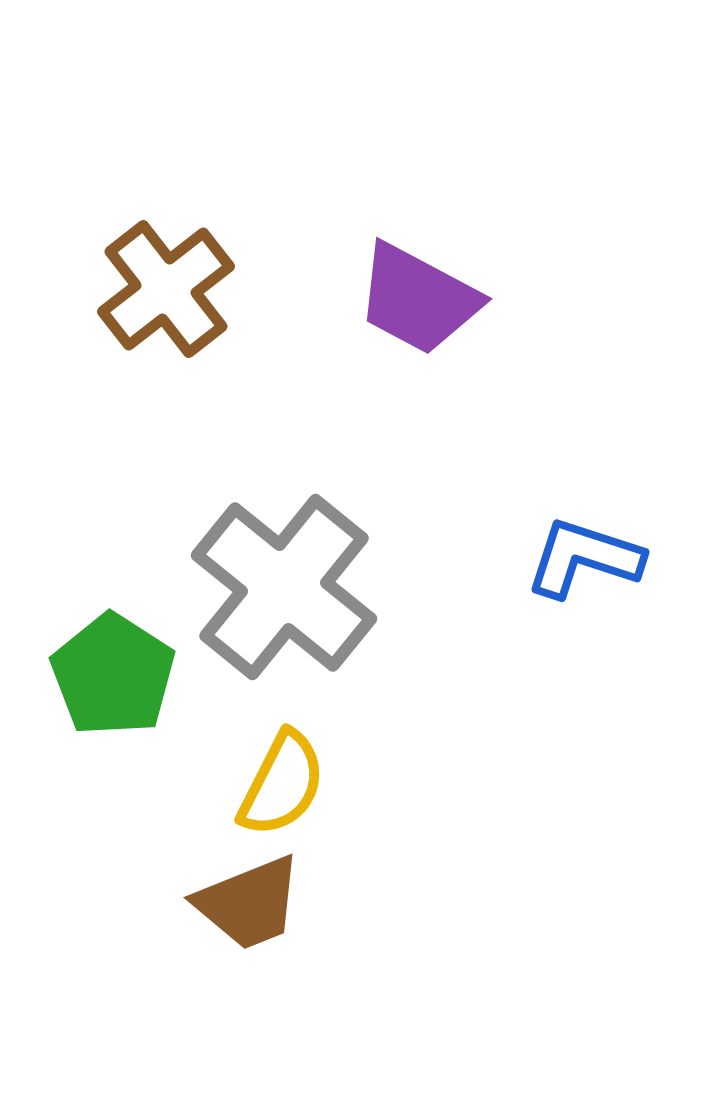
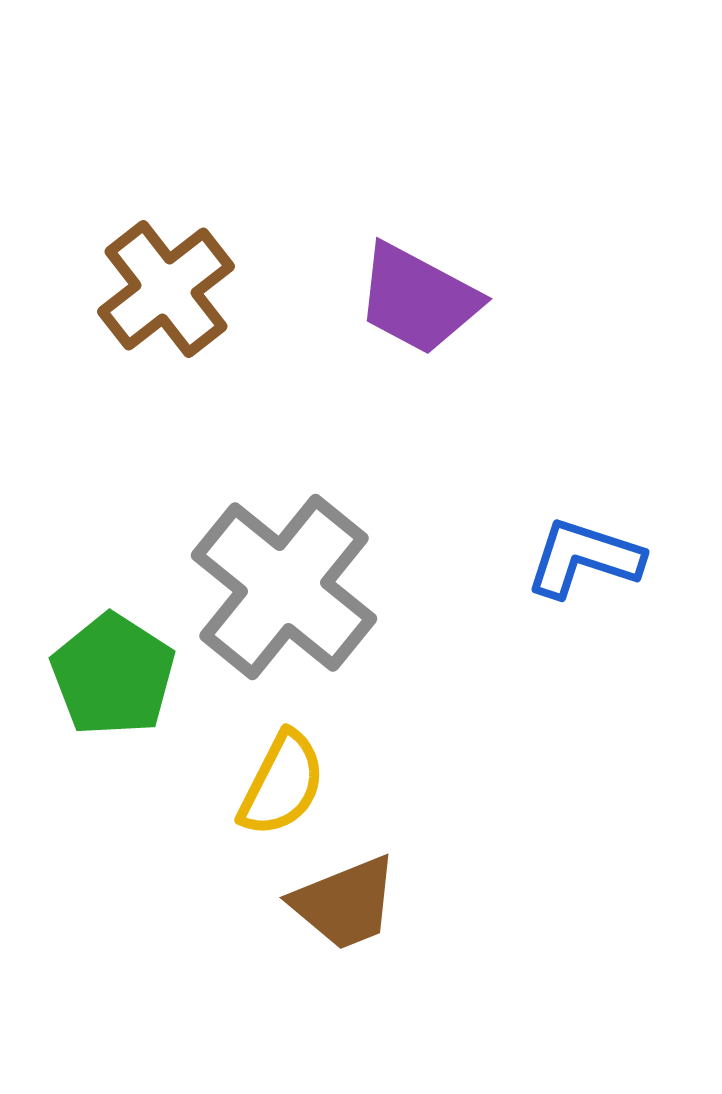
brown trapezoid: moved 96 px right
